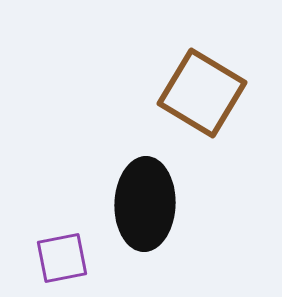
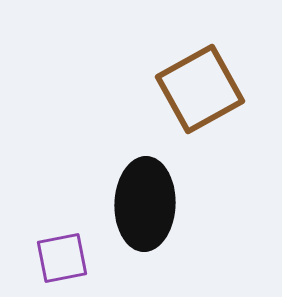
brown square: moved 2 px left, 4 px up; rotated 30 degrees clockwise
